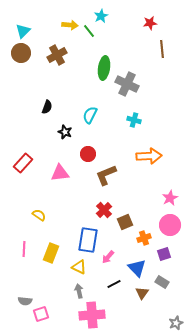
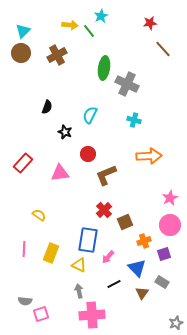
brown line: moved 1 px right; rotated 36 degrees counterclockwise
orange cross: moved 3 px down
yellow triangle: moved 2 px up
